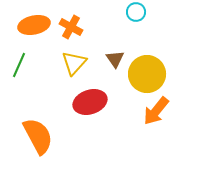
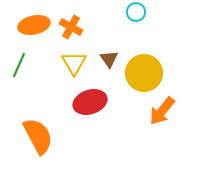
brown triangle: moved 6 px left
yellow triangle: rotated 12 degrees counterclockwise
yellow circle: moved 3 px left, 1 px up
orange arrow: moved 6 px right
